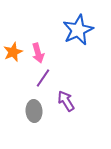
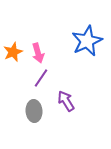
blue star: moved 9 px right, 11 px down
purple line: moved 2 px left
